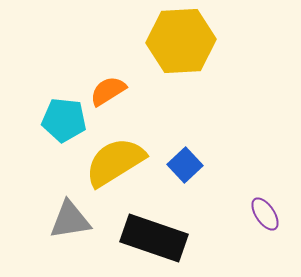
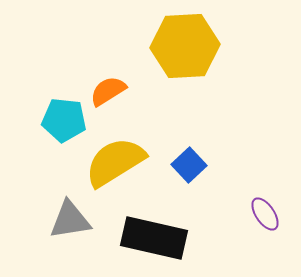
yellow hexagon: moved 4 px right, 5 px down
blue square: moved 4 px right
black rectangle: rotated 6 degrees counterclockwise
